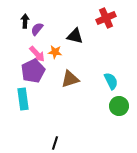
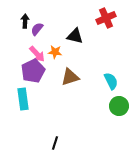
brown triangle: moved 2 px up
